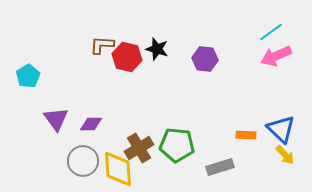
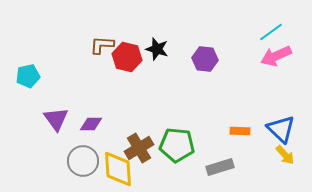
cyan pentagon: rotated 20 degrees clockwise
orange rectangle: moved 6 px left, 4 px up
